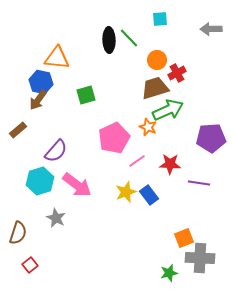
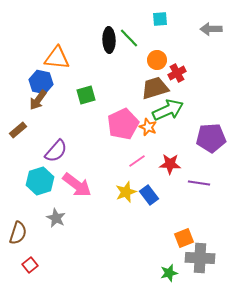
pink pentagon: moved 9 px right, 14 px up
